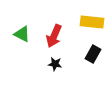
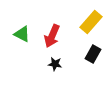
yellow rectangle: moved 1 px left; rotated 55 degrees counterclockwise
red arrow: moved 2 px left
